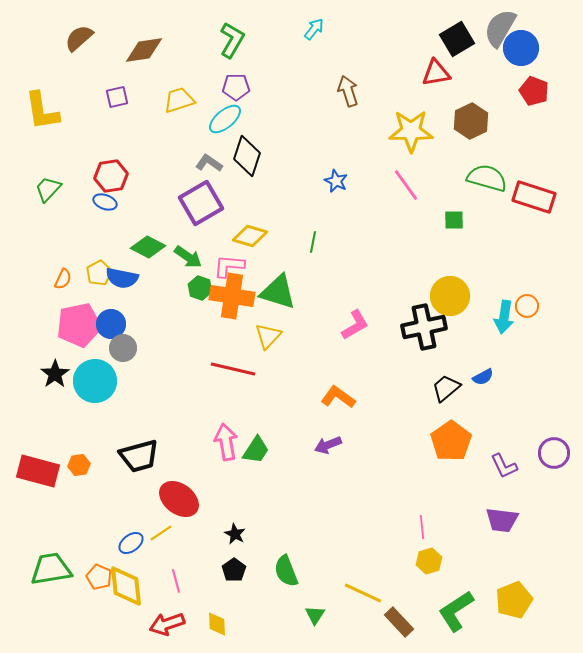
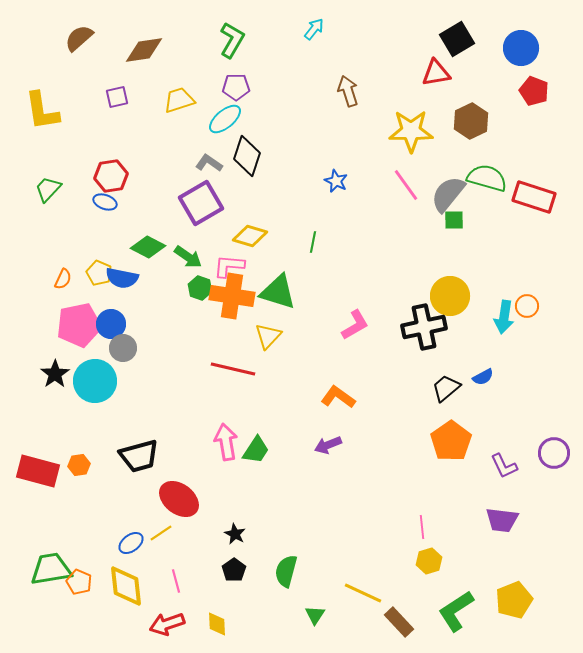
gray semicircle at (500, 28): moved 52 px left, 166 px down; rotated 9 degrees clockwise
yellow pentagon at (99, 273): rotated 20 degrees counterclockwise
green semicircle at (286, 571): rotated 36 degrees clockwise
orange pentagon at (99, 577): moved 20 px left, 5 px down
